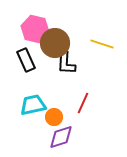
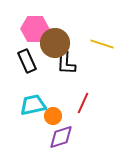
pink hexagon: rotated 12 degrees counterclockwise
black rectangle: moved 1 px right, 1 px down
orange circle: moved 1 px left, 1 px up
